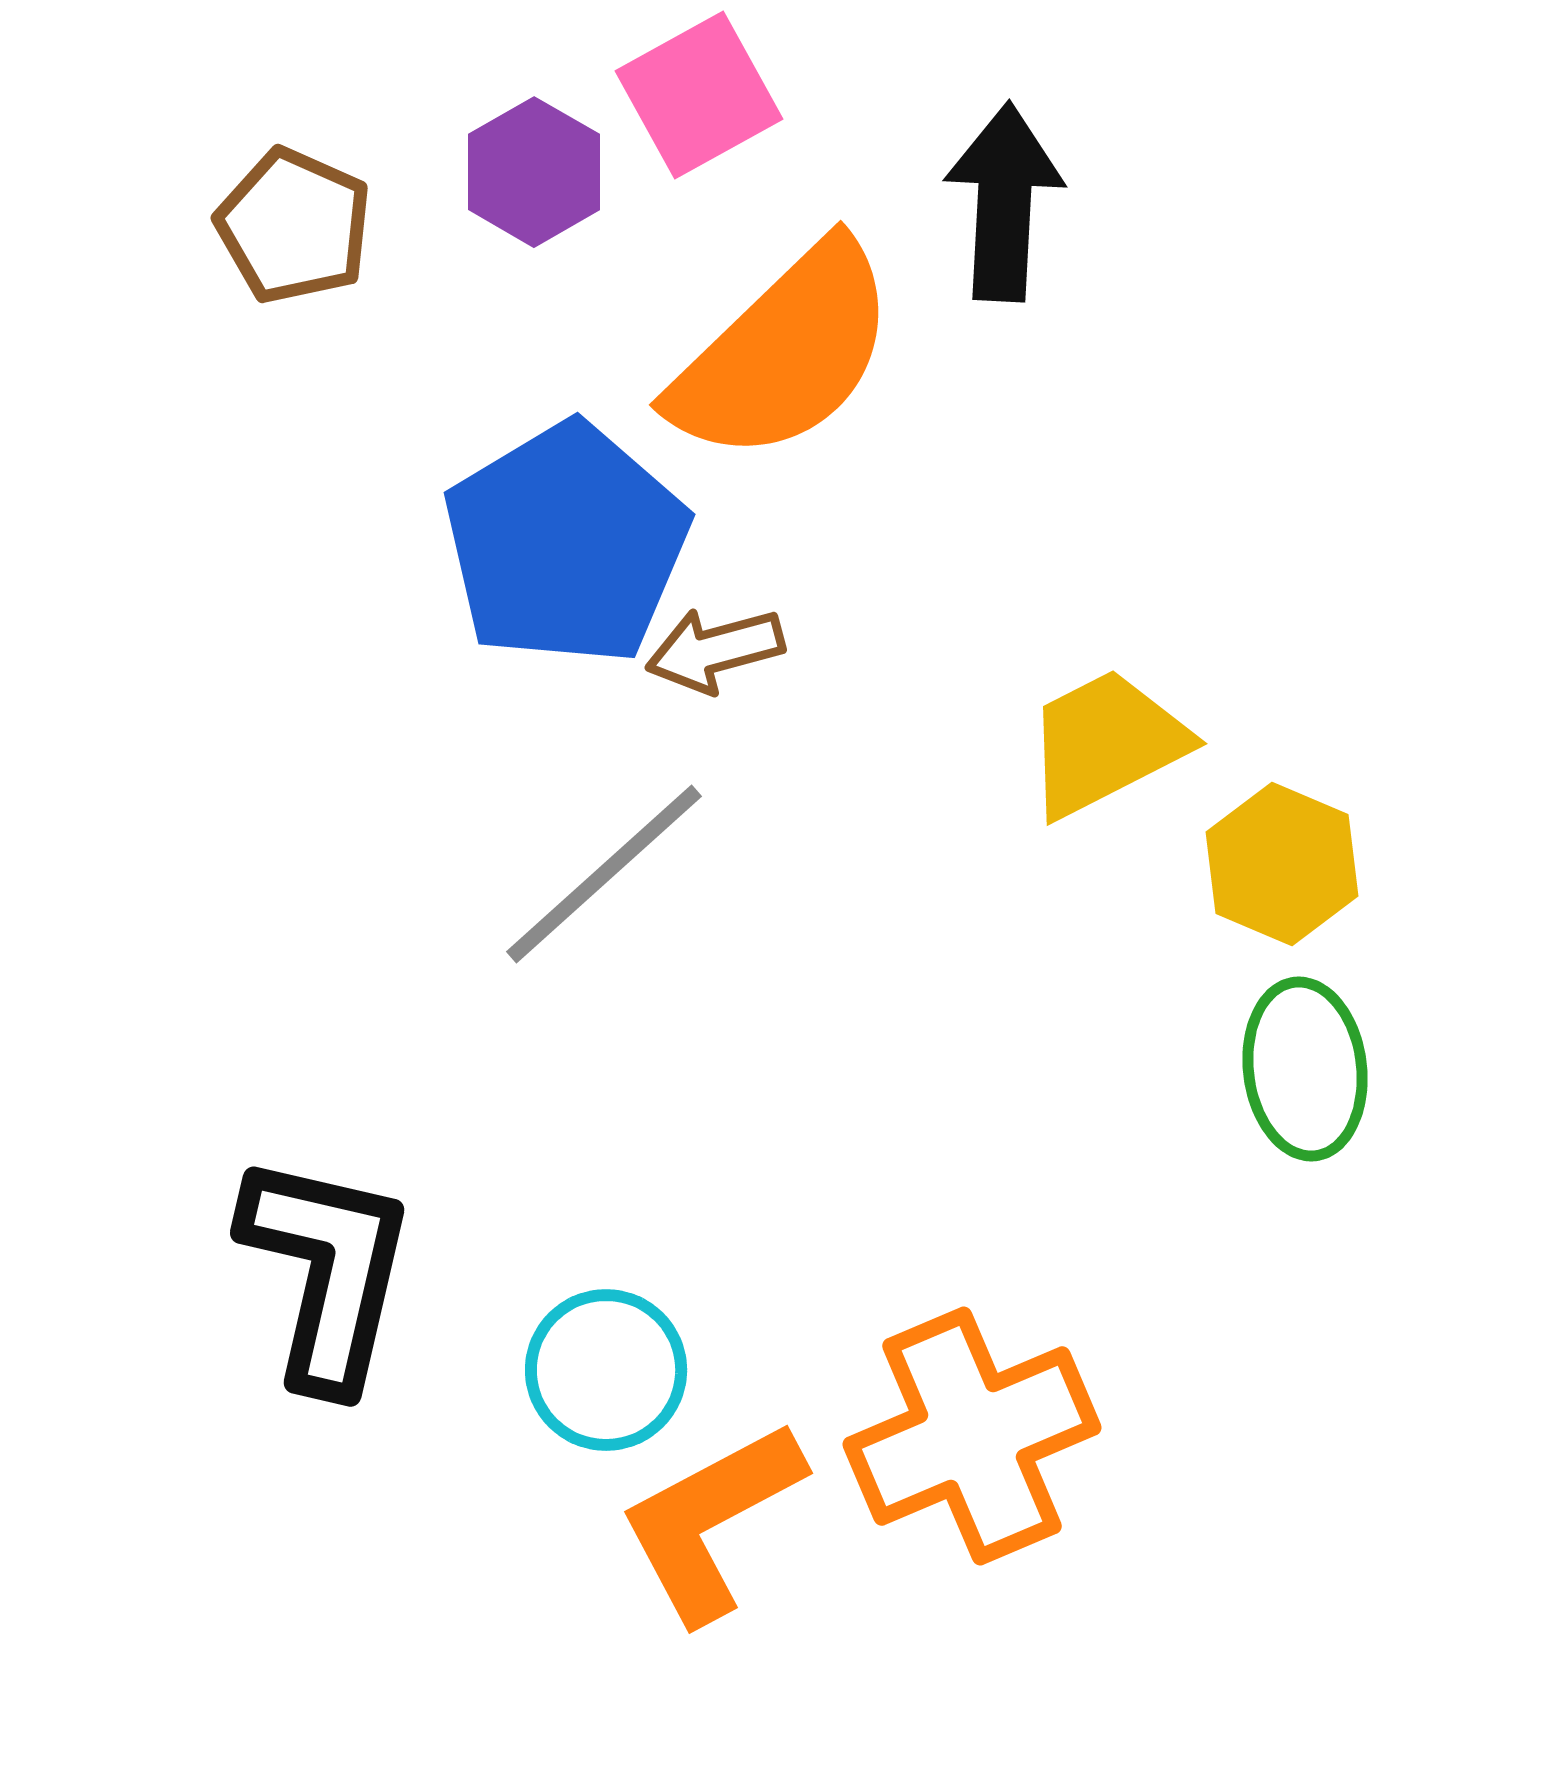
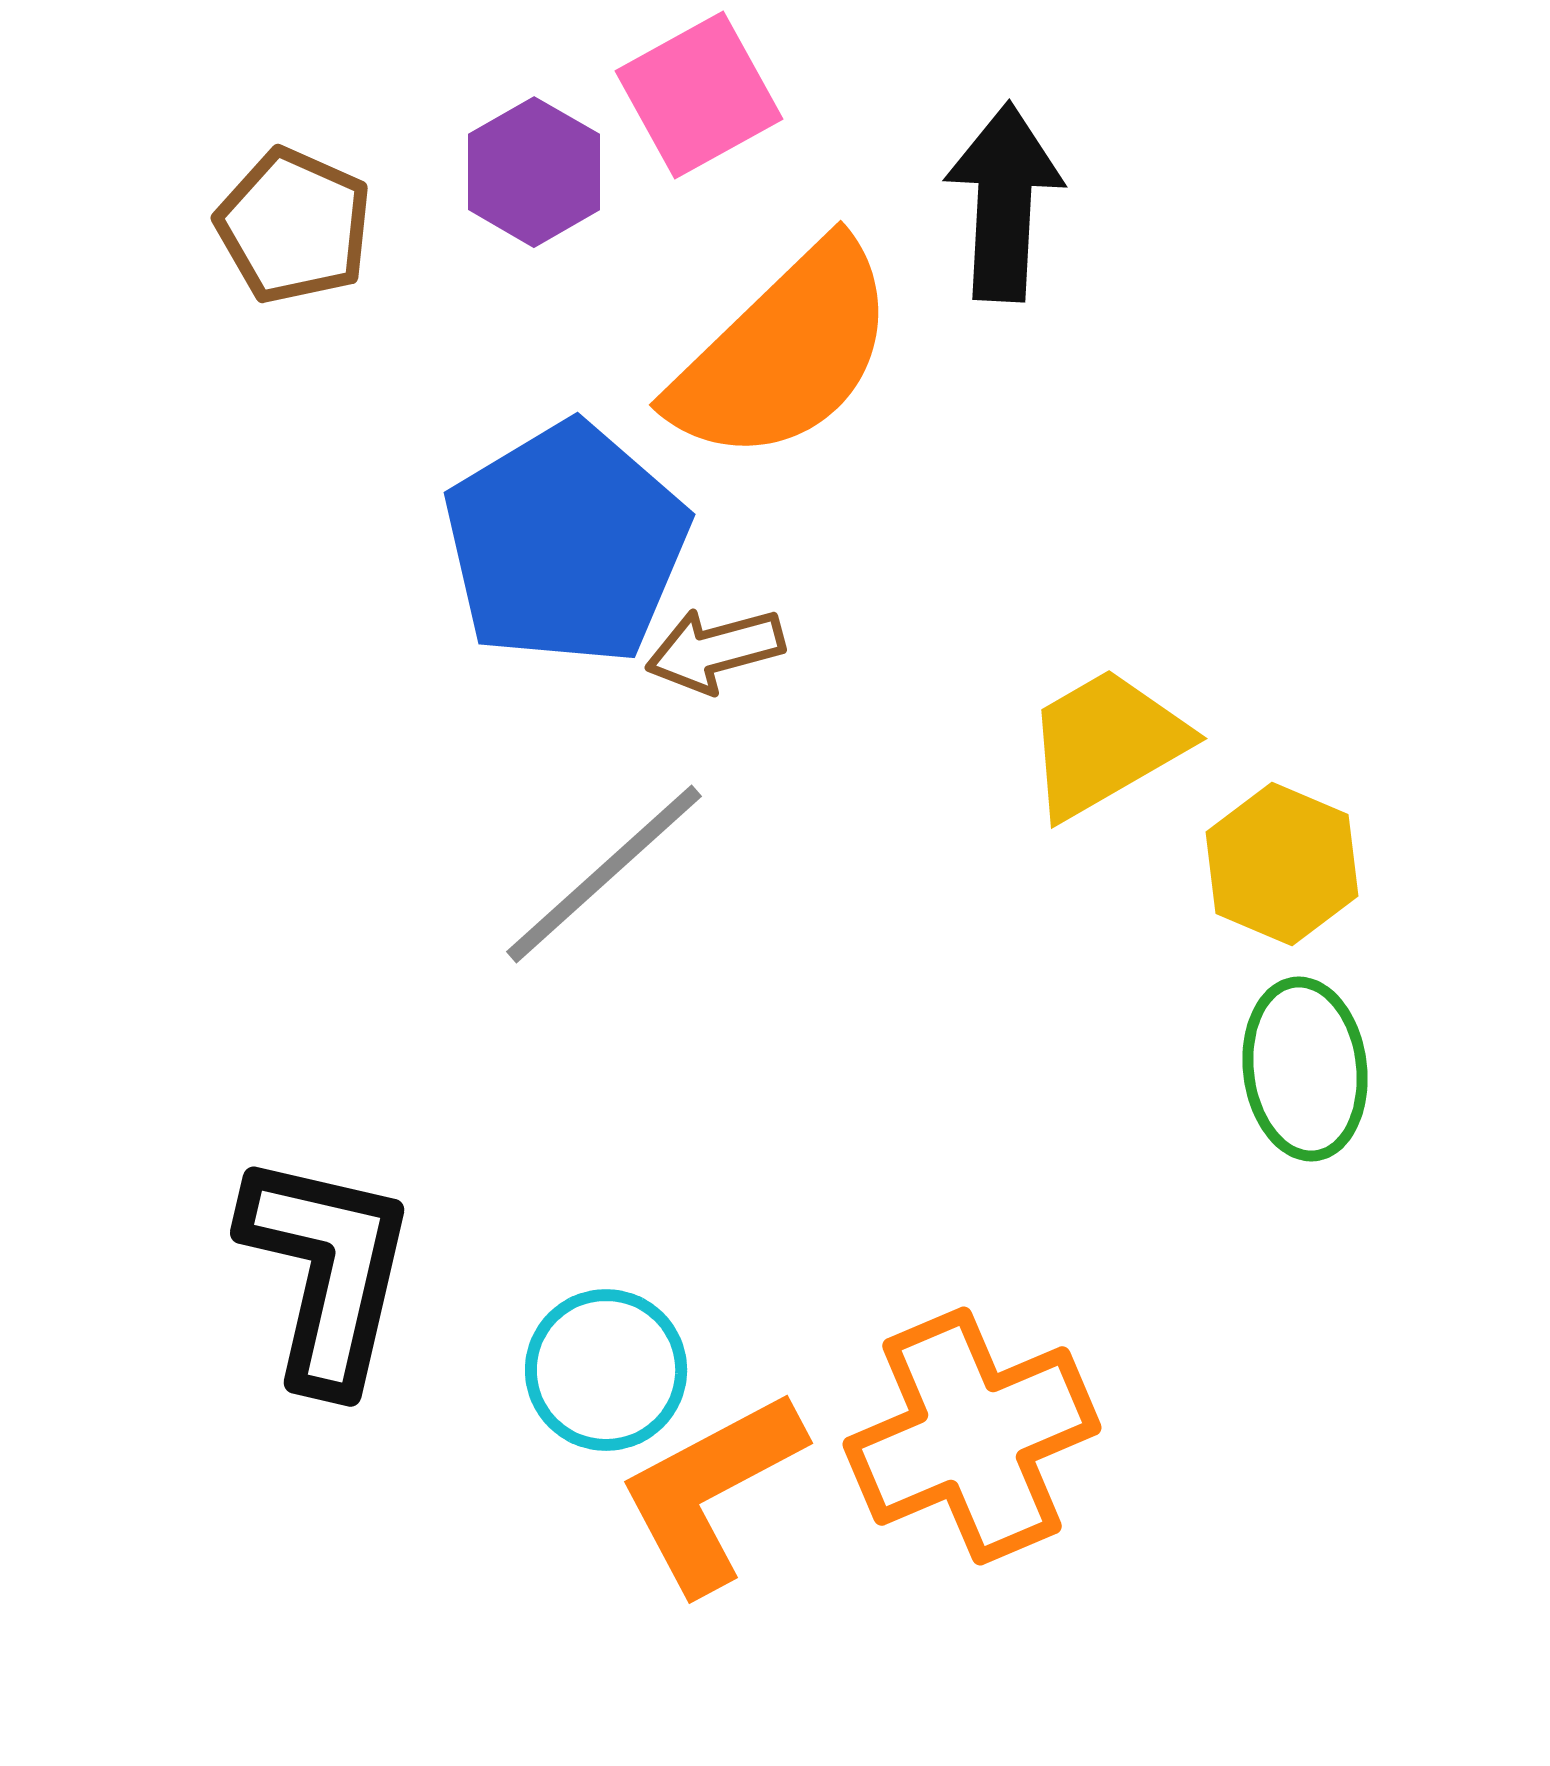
yellow trapezoid: rotated 3 degrees counterclockwise
orange L-shape: moved 30 px up
